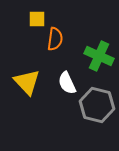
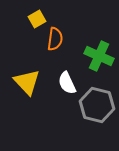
yellow square: rotated 30 degrees counterclockwise
